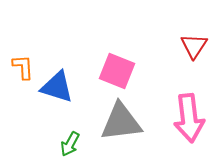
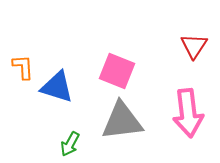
pink arrow: moved 1 px left, 5 px up
gray triangle: moved 1 px right, 1 px up
